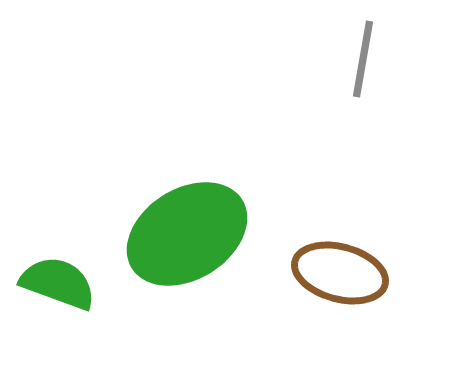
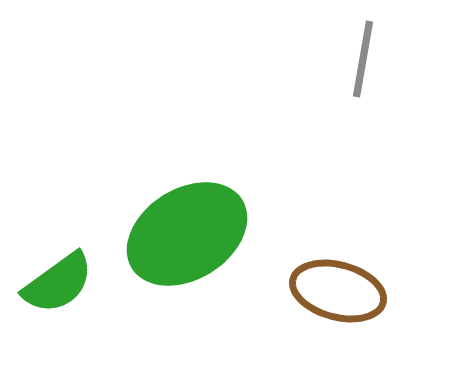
brown ellipse: moved 2 px left, 18 px down
green semicircle: rotated 124 degrees clockwise
